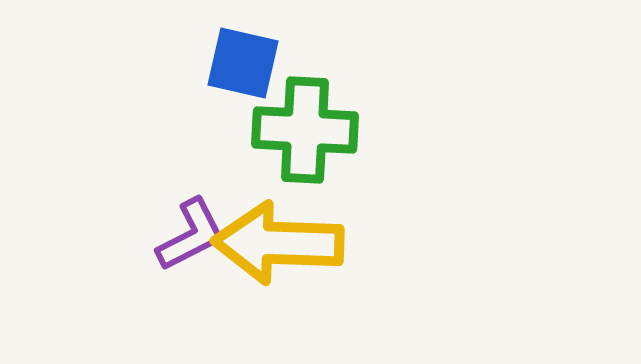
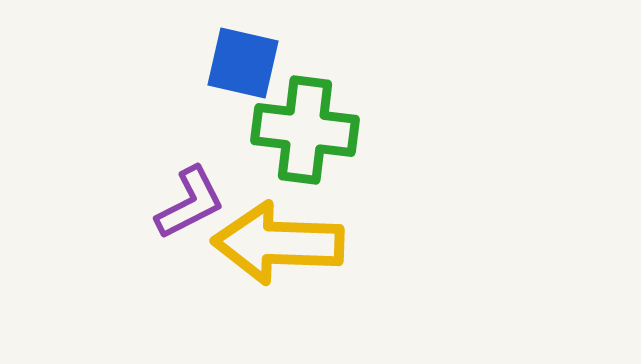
green cross: rotated 4 degrees clockwise
purple L-shape: moved 1 px left, 32 px up
